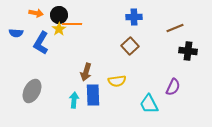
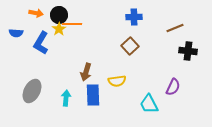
cyan arrow: moved 8 px left, 2 px up
